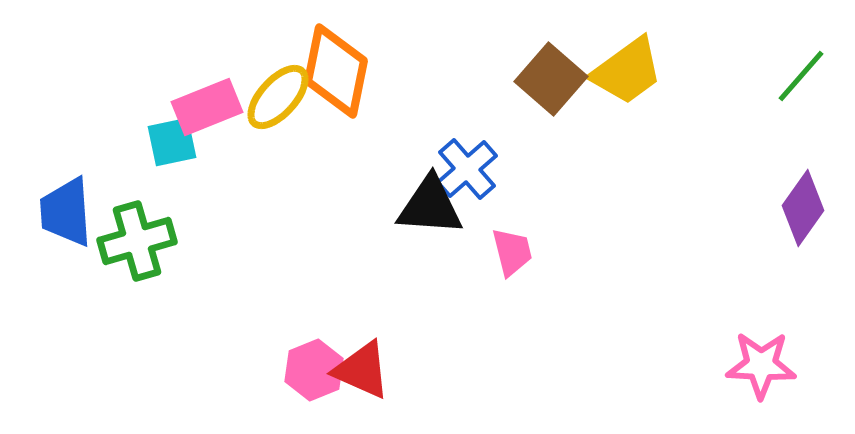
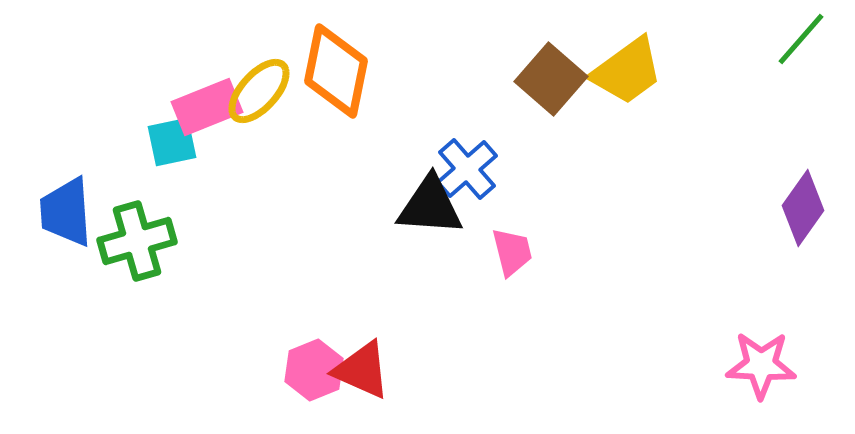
green line: moved 37 px up
yellow ellipse: moved 19 px left, 6 px up
